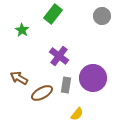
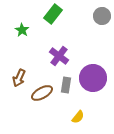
brown arrow: rotated 96 degrees counterclockwise
yellow semicircle: moved 1 px right, 3 px down
